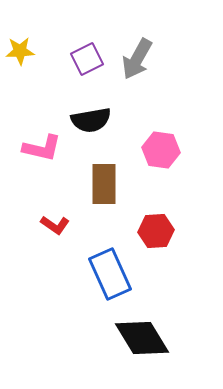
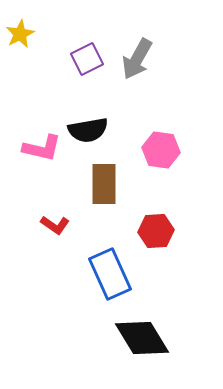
yellow star: moved 17 px up; rotated 24 degrees counterclockwise
black semicircle: moved 3 px left, 10 px down
